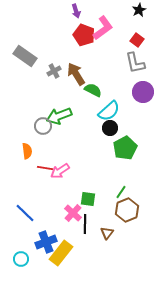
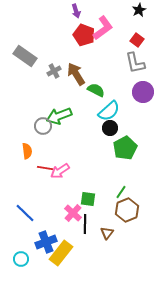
green semicircle: moved 3 px right
